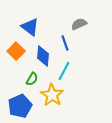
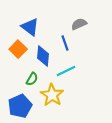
orange square: moved 2 px right, 2 px up
cyan line: moved 2 px right; rotated 36 degrees clockwise
